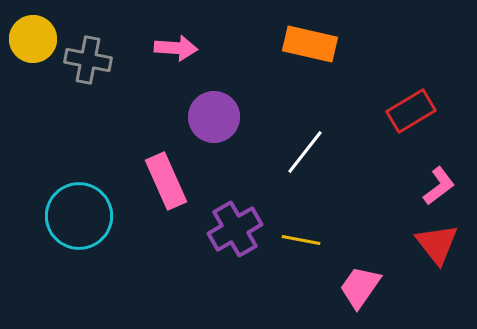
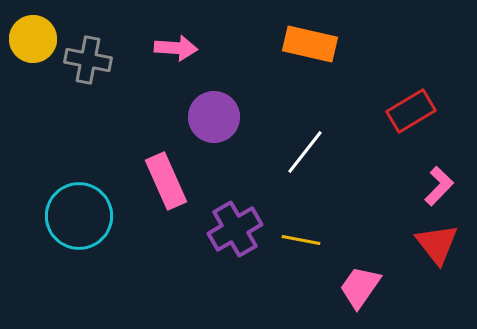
pink L-shape: rotated 9 degrees counterclockwise
